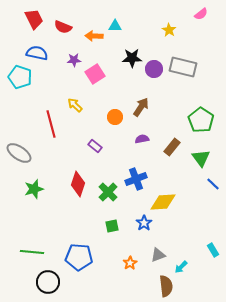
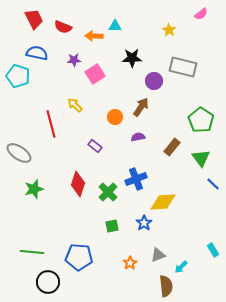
purple circle: moved 12 px down
cyan pentagon: moved 2 px left, 1 px up
purple semicircle: moved 4 px left, 2 px up
